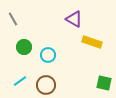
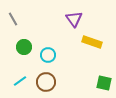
purple triangle: rotated 24 degrees clockwise
brown circle: moved 3 px up
